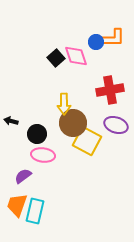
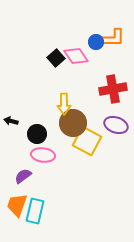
pink diamond: rotated 15 degrees counterclockwise
red cross: moved 3 px right, 1 px up
